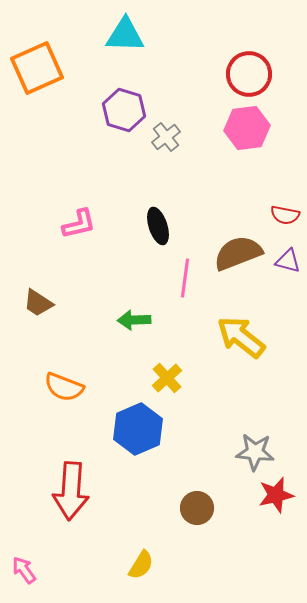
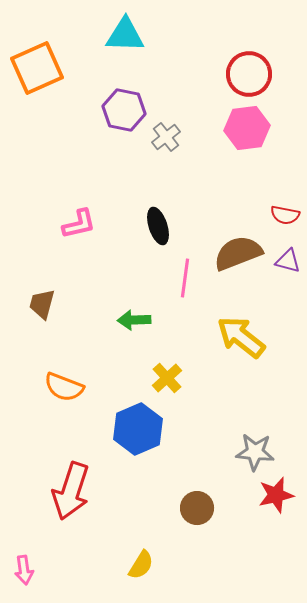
purple hexagon: rotated 6 degrees counterclockwise
brown trapezoid: moved 4 px right, 1 px down; rotated 72 degrees clockwise
red arrow: rotated 14 degrees clockwise
pink arrow: rotated 152 degrees counterclockwise
